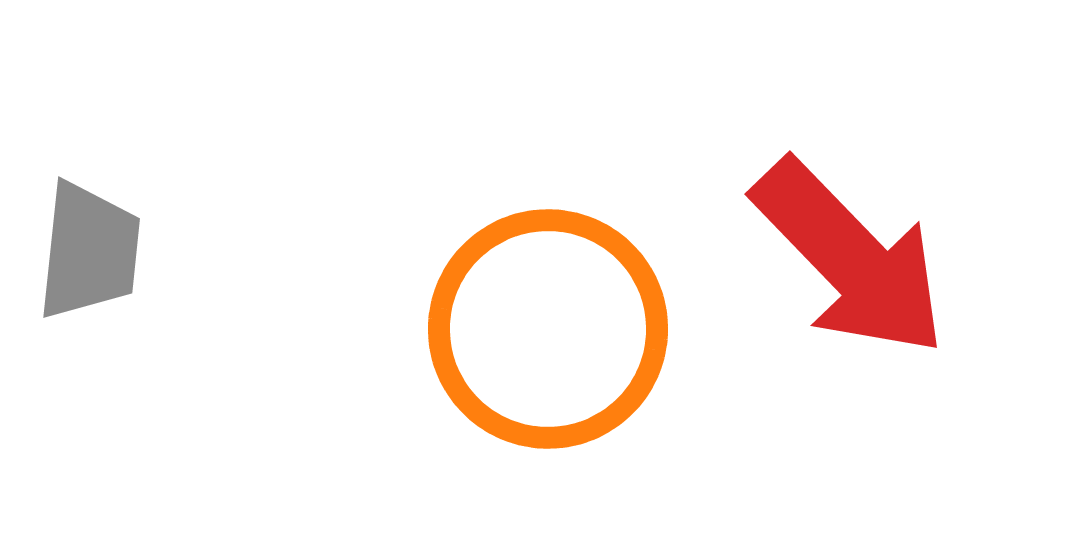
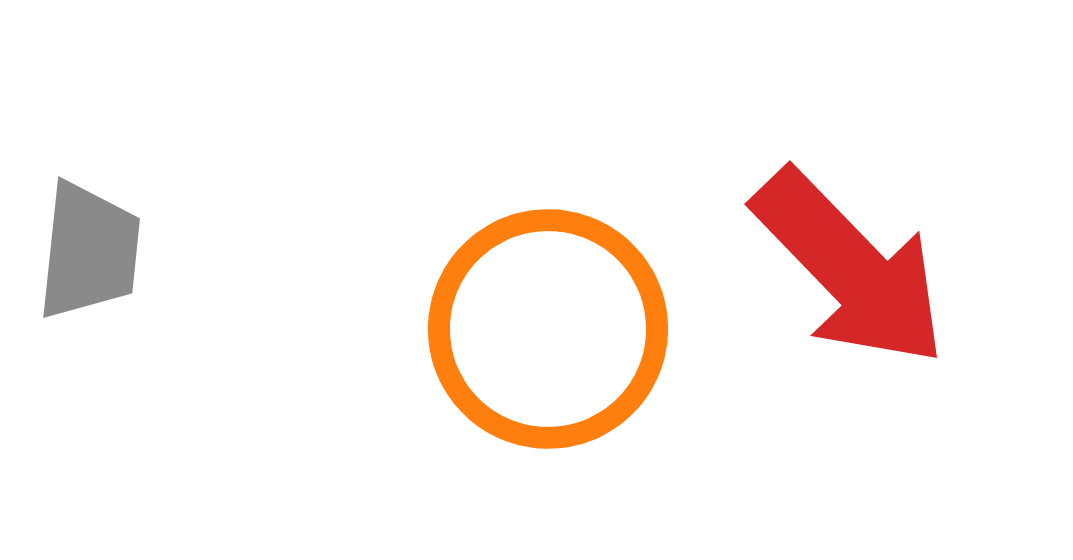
red arrow: moved 10 px down
